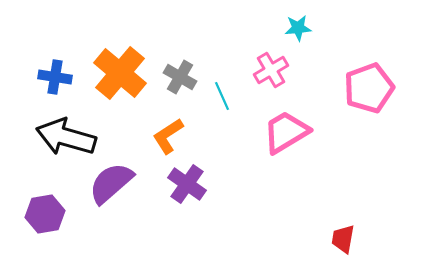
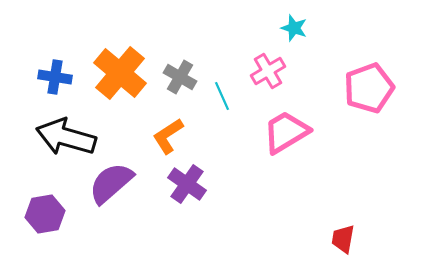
cyan star: moved 4 px left; rotated 24 degrees clockwise
pink cross: moved 3 px left, 1 px down
